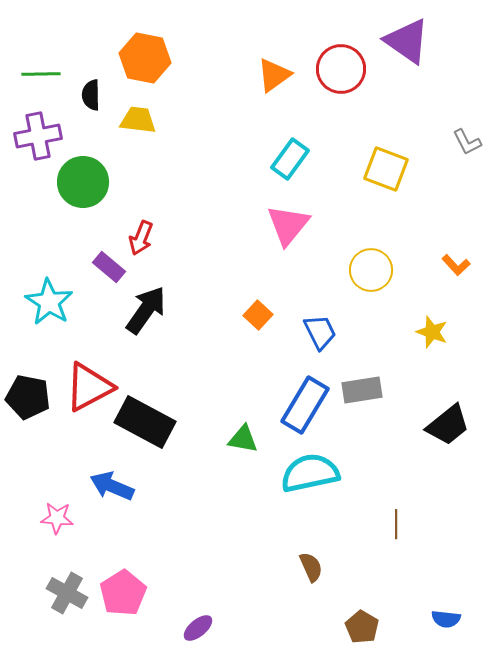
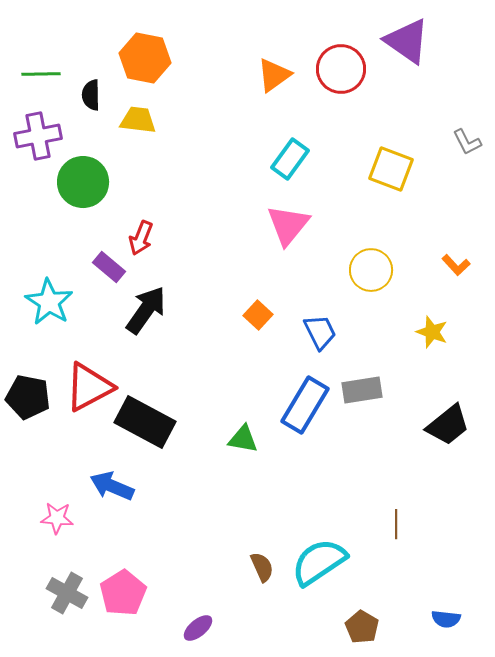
yellow square: moved 5 px right
cyan semicircle: moved 9 px right, 89 px down; rotated 22 degrees counterclockwise
brown semicircle: moved 49 px left
